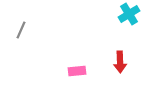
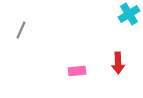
red arrow: moved 2 px left, 1 px down
